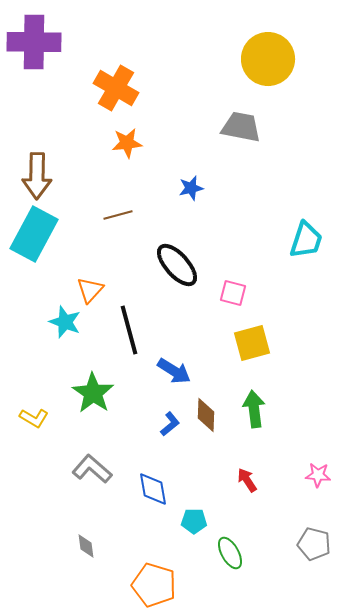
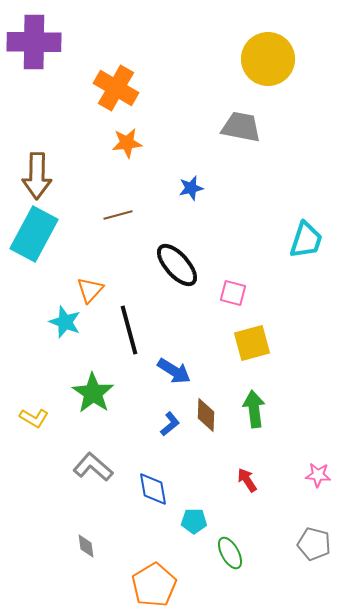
gray L-shape: moved 1 px right, 2 px up
orange pentagon: rotated 24 degrees clockwise
